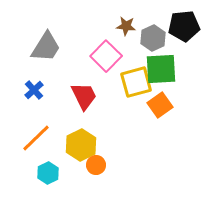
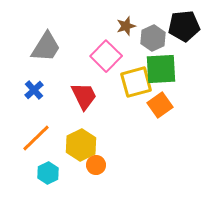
brown star: rotated 24 degrees counterclockwise
